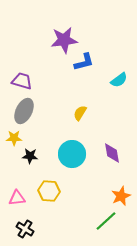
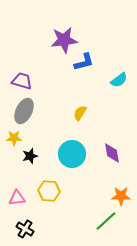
black star: rotated 21 degrees counterclockwise
orange star: rotated 24 degrees clockwise
